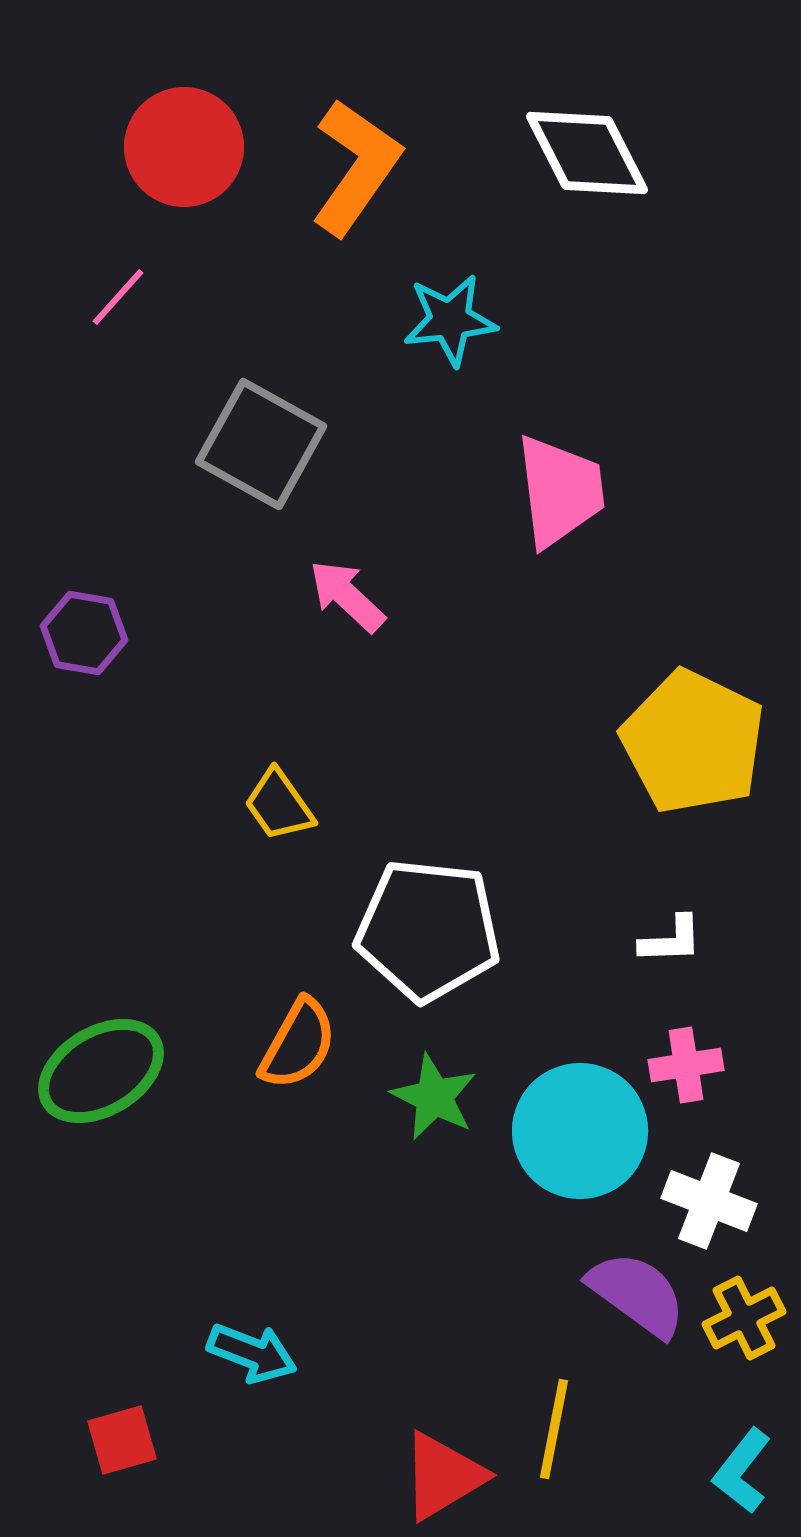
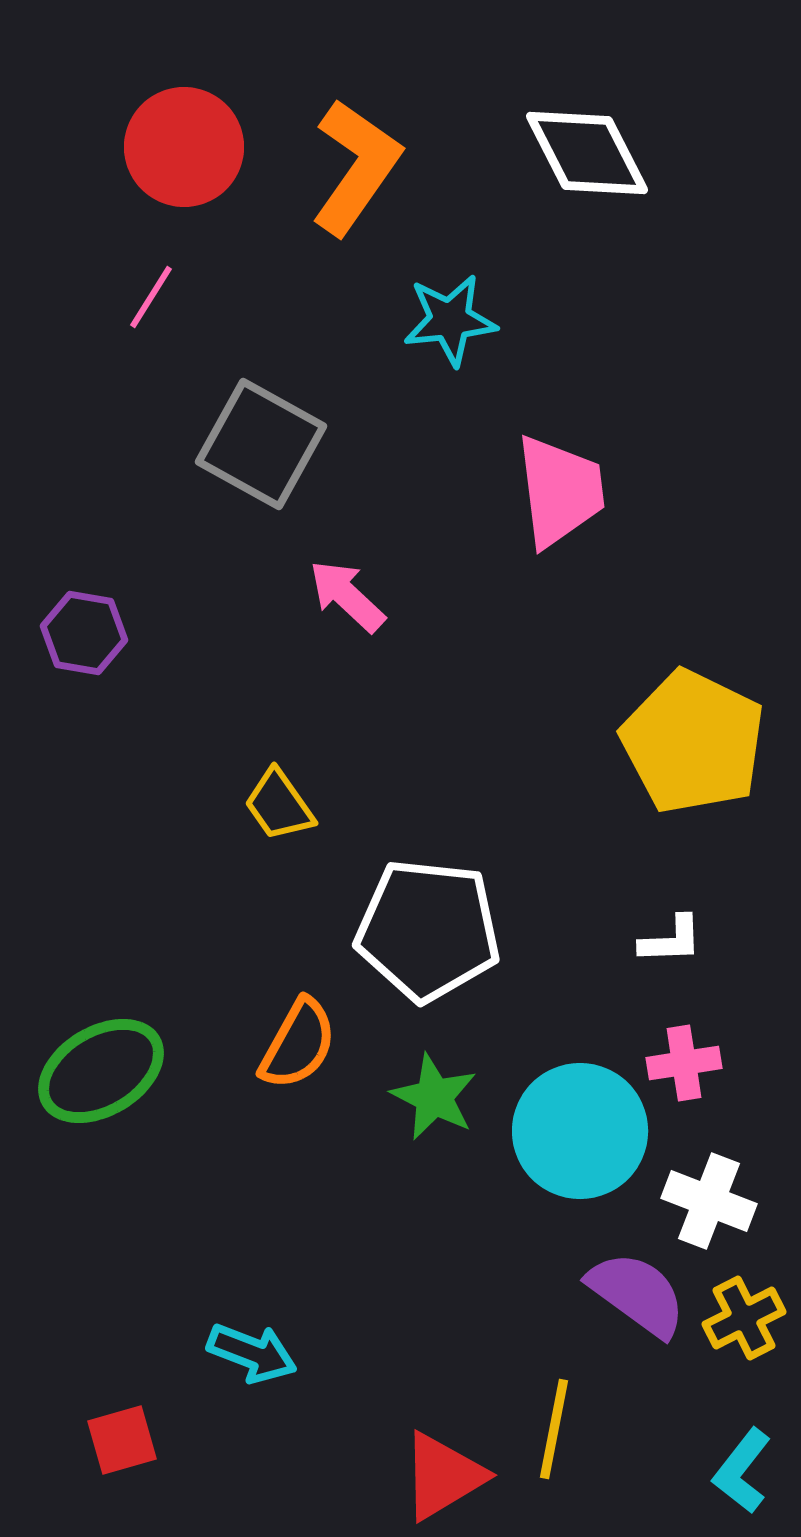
pink line: moved 33 px right; rotated 10 degrees counterclockwise
pink cross: moved 2 px left, 2 px up
